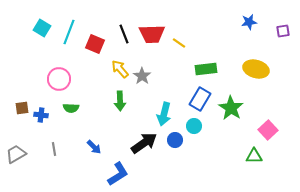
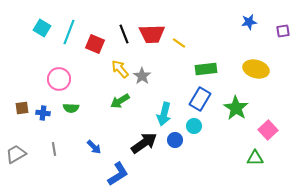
green arrow: rotated 60 degrees clockwise
green star: moved 5 px right
blue cross: moved 2 px right, 2 px up
green triangle: moved 1 px right, 2 px down
